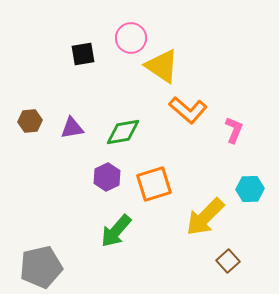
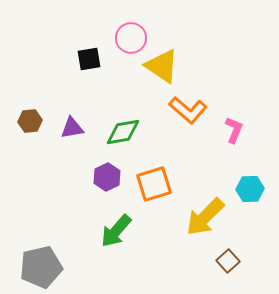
black square: moved 6 px right, 5 px down
